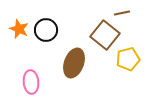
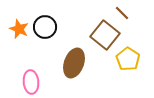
brown line: rotated 56 degrees clockwise
black circle: moved 1 px left, 3 px up
yellow pentagon: rotated 25 degrees counterclockwise
